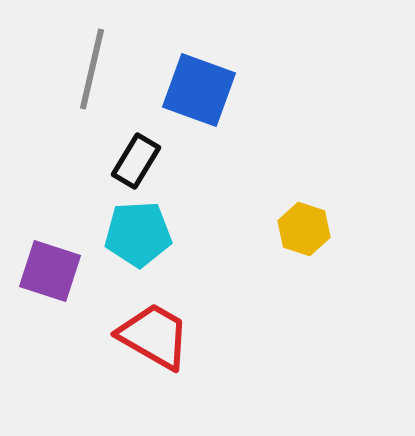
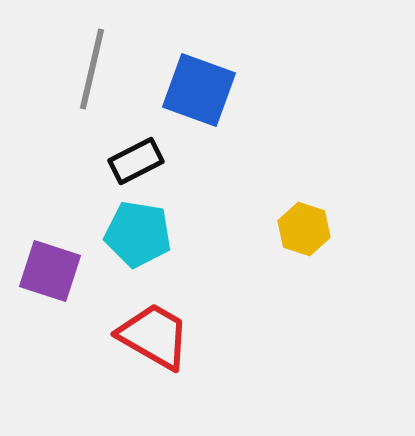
black rectangle: rotated 32 degrees clockwise
cyan pentagon: rotated 12 degrees clockwise
